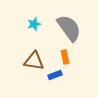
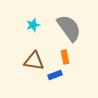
cyan star: moved 1 px left, 1 px down
